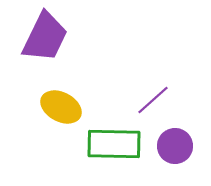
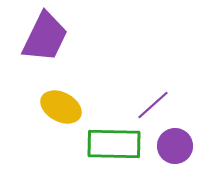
purple line: moved 5 px down
